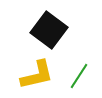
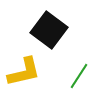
yellow L-shape: moved 13 px left, 3 px up
